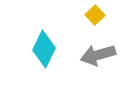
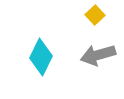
cyan diamond: moved 3 px left, 8 px down
